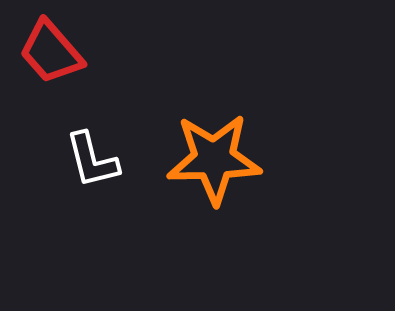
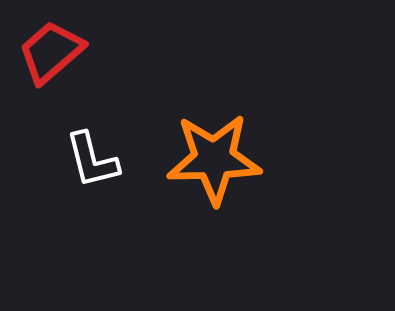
red trapezoid: rotated 90 degrees clockwise
